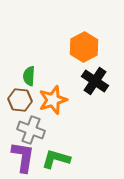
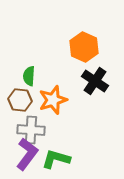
orange hexagon: rotated 8 degrees counterclockwise
gray cross: rotated 16 degrees counterclockwise
purple L-shape: moved 4 px right, 3 px up; rotated 28 degrees clockwise
